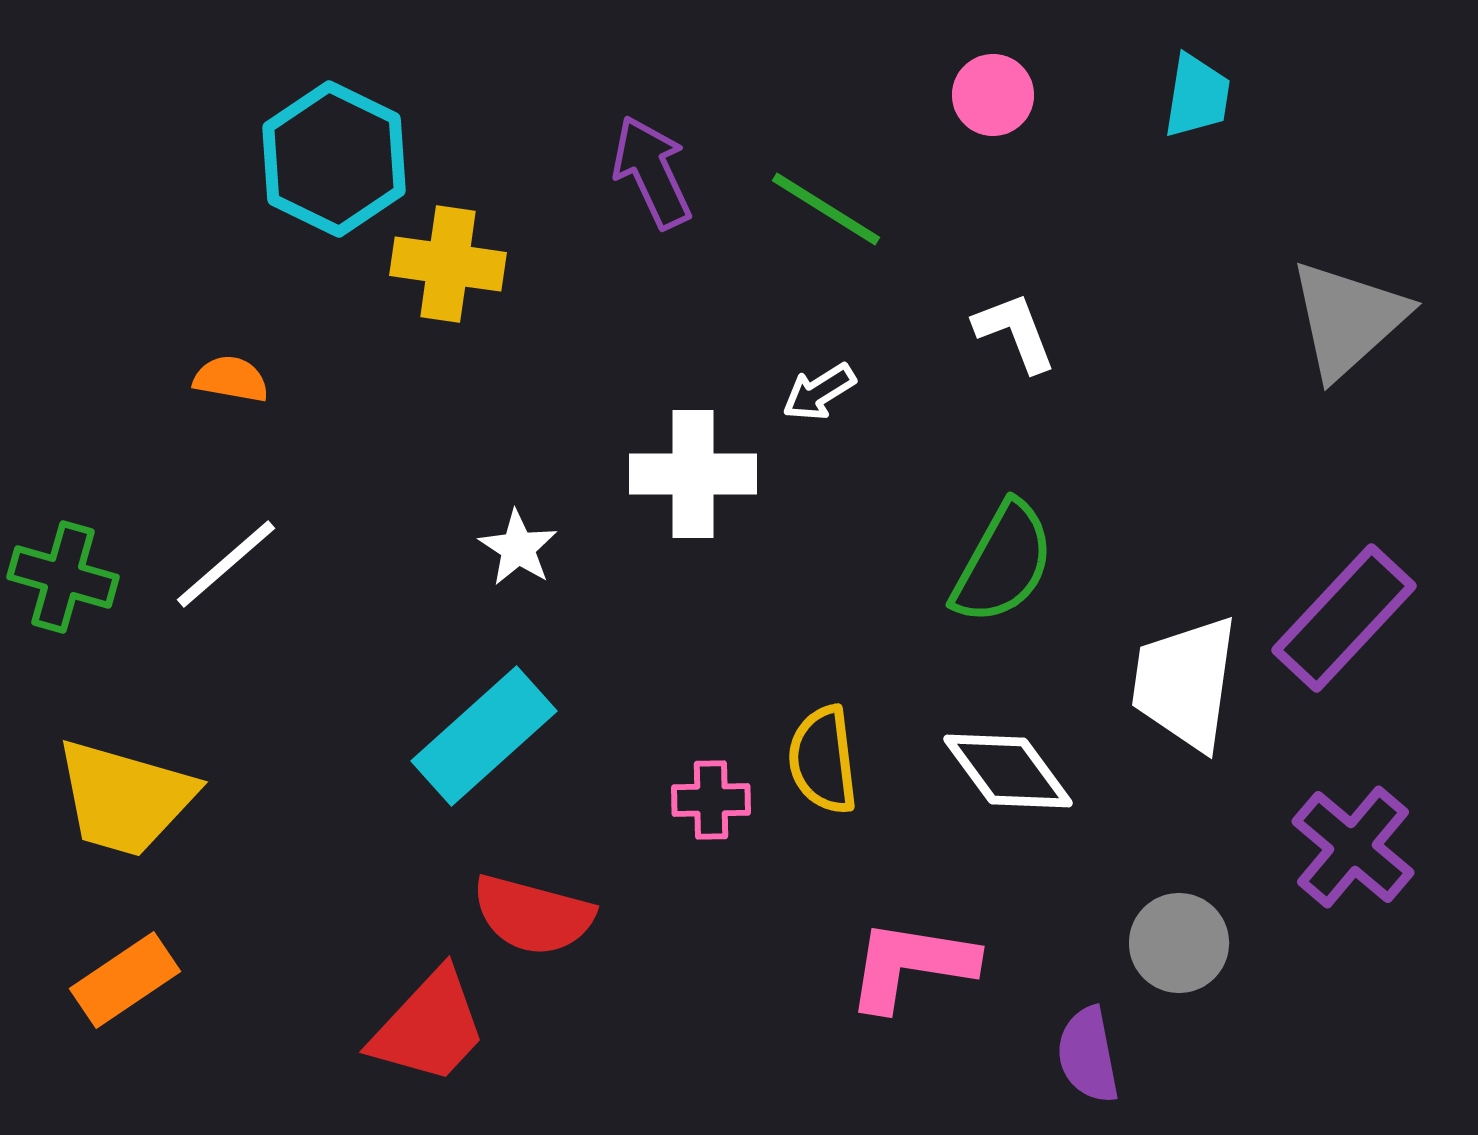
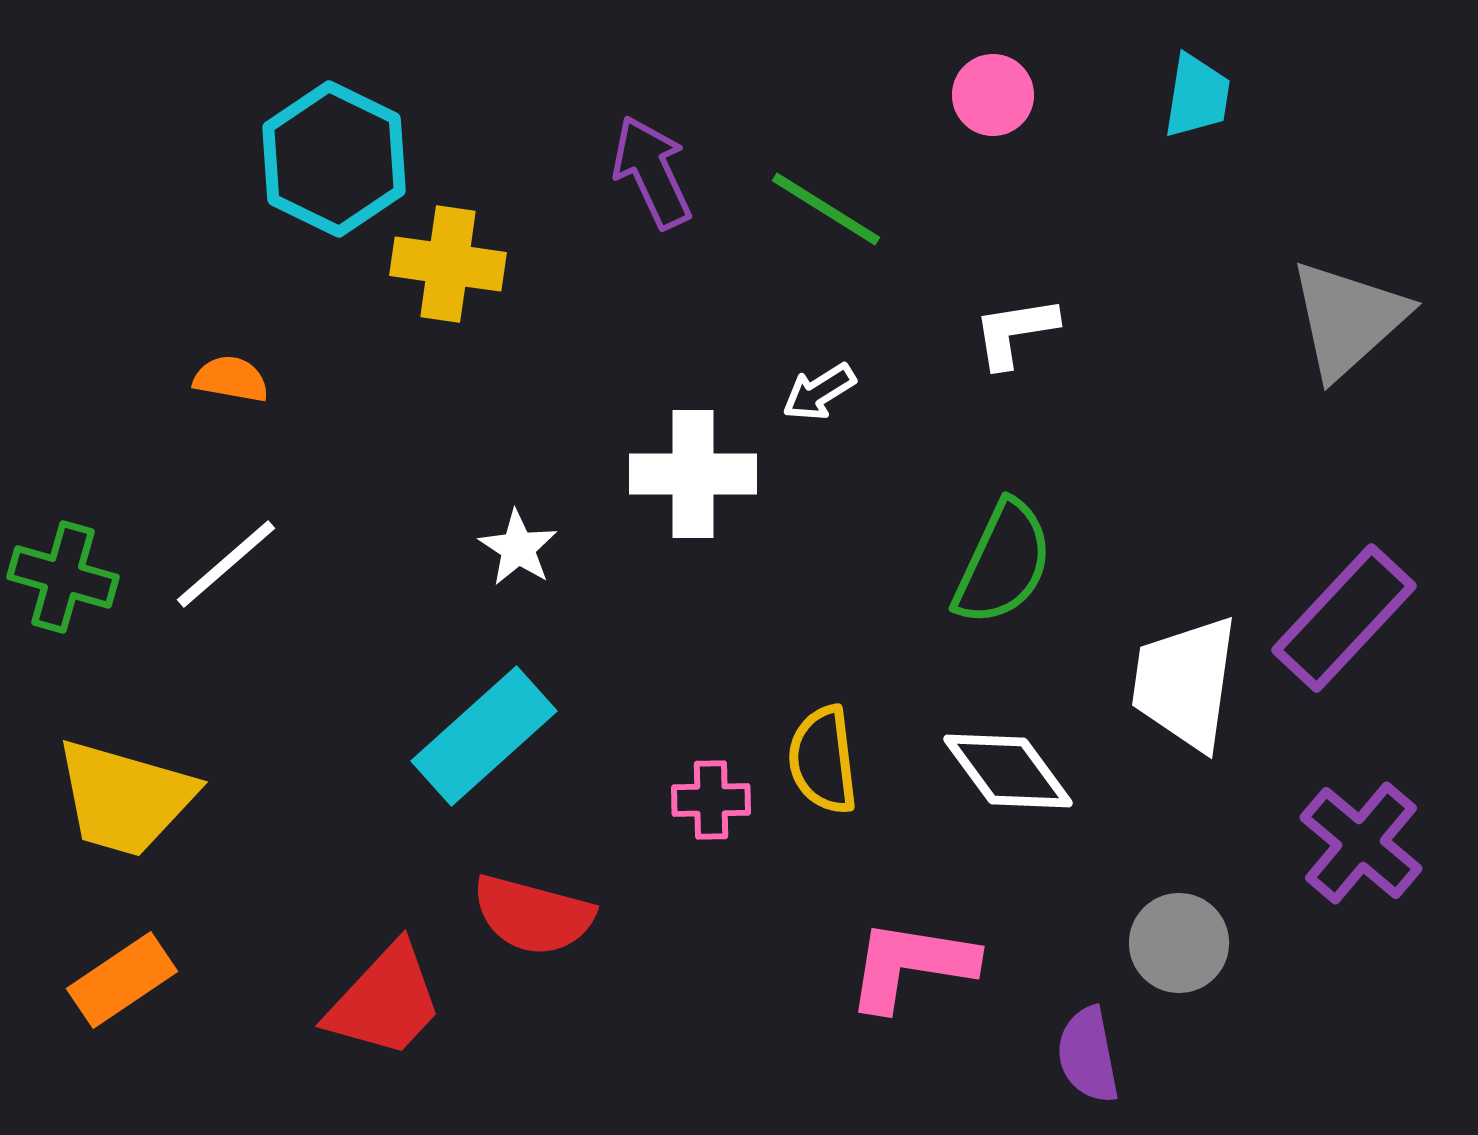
white L-shape: rotated 78 degrees counterclockwise
green semicircle: rotated 4 degrees counterclockwise
purple cross: moved 8 px right, 4 px up
orange rectangle: moved 3 px left
red trapezoid: moved 44 px left, 26 px up
